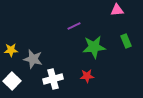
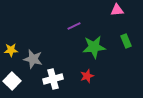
red star: rotated 16 degrees counterclockwise
